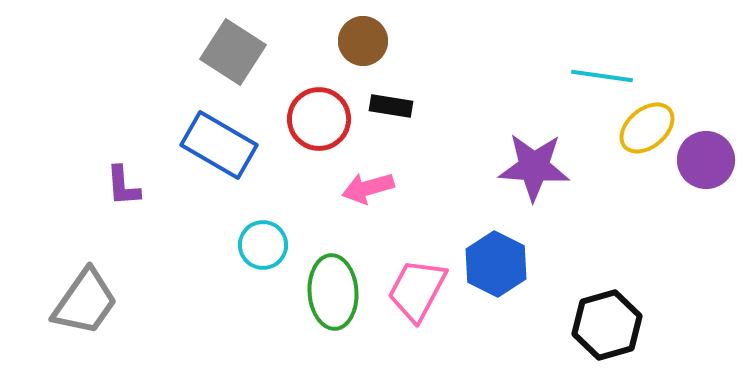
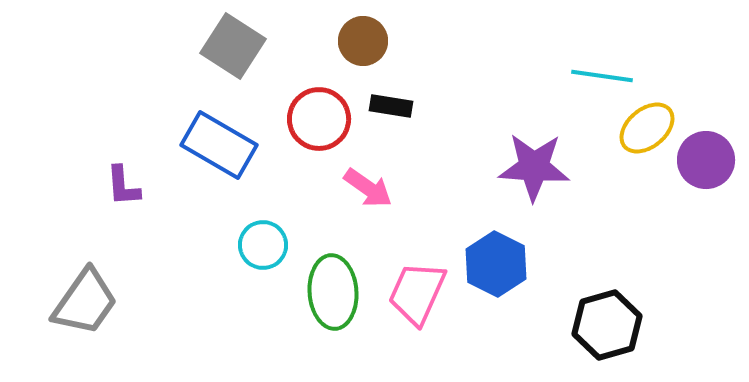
gray square: moved 6 px up
pink arrow: rotated 129 degrees counterclockwise
pink trapezoid: moved 3 px down; rotated 4 degrees counterclockwise
